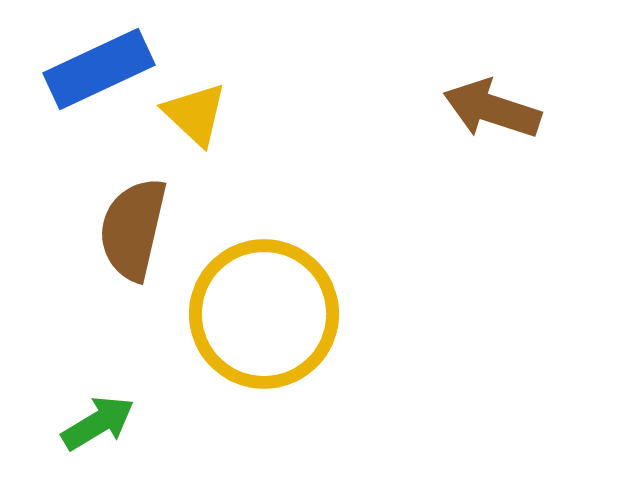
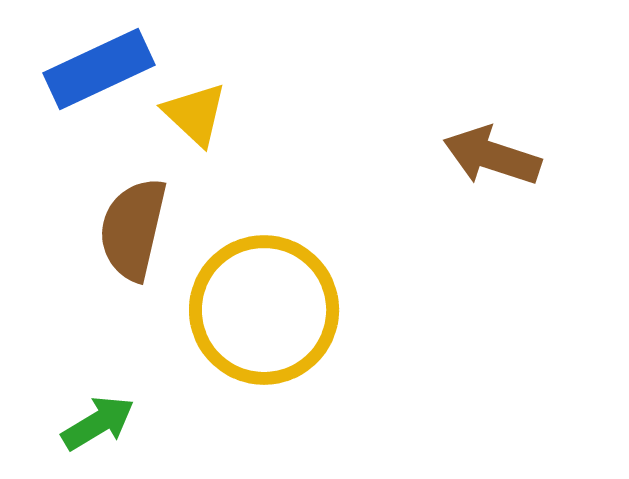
brown arrow: moved 47 px down
yellow circle: moved 4 px up
